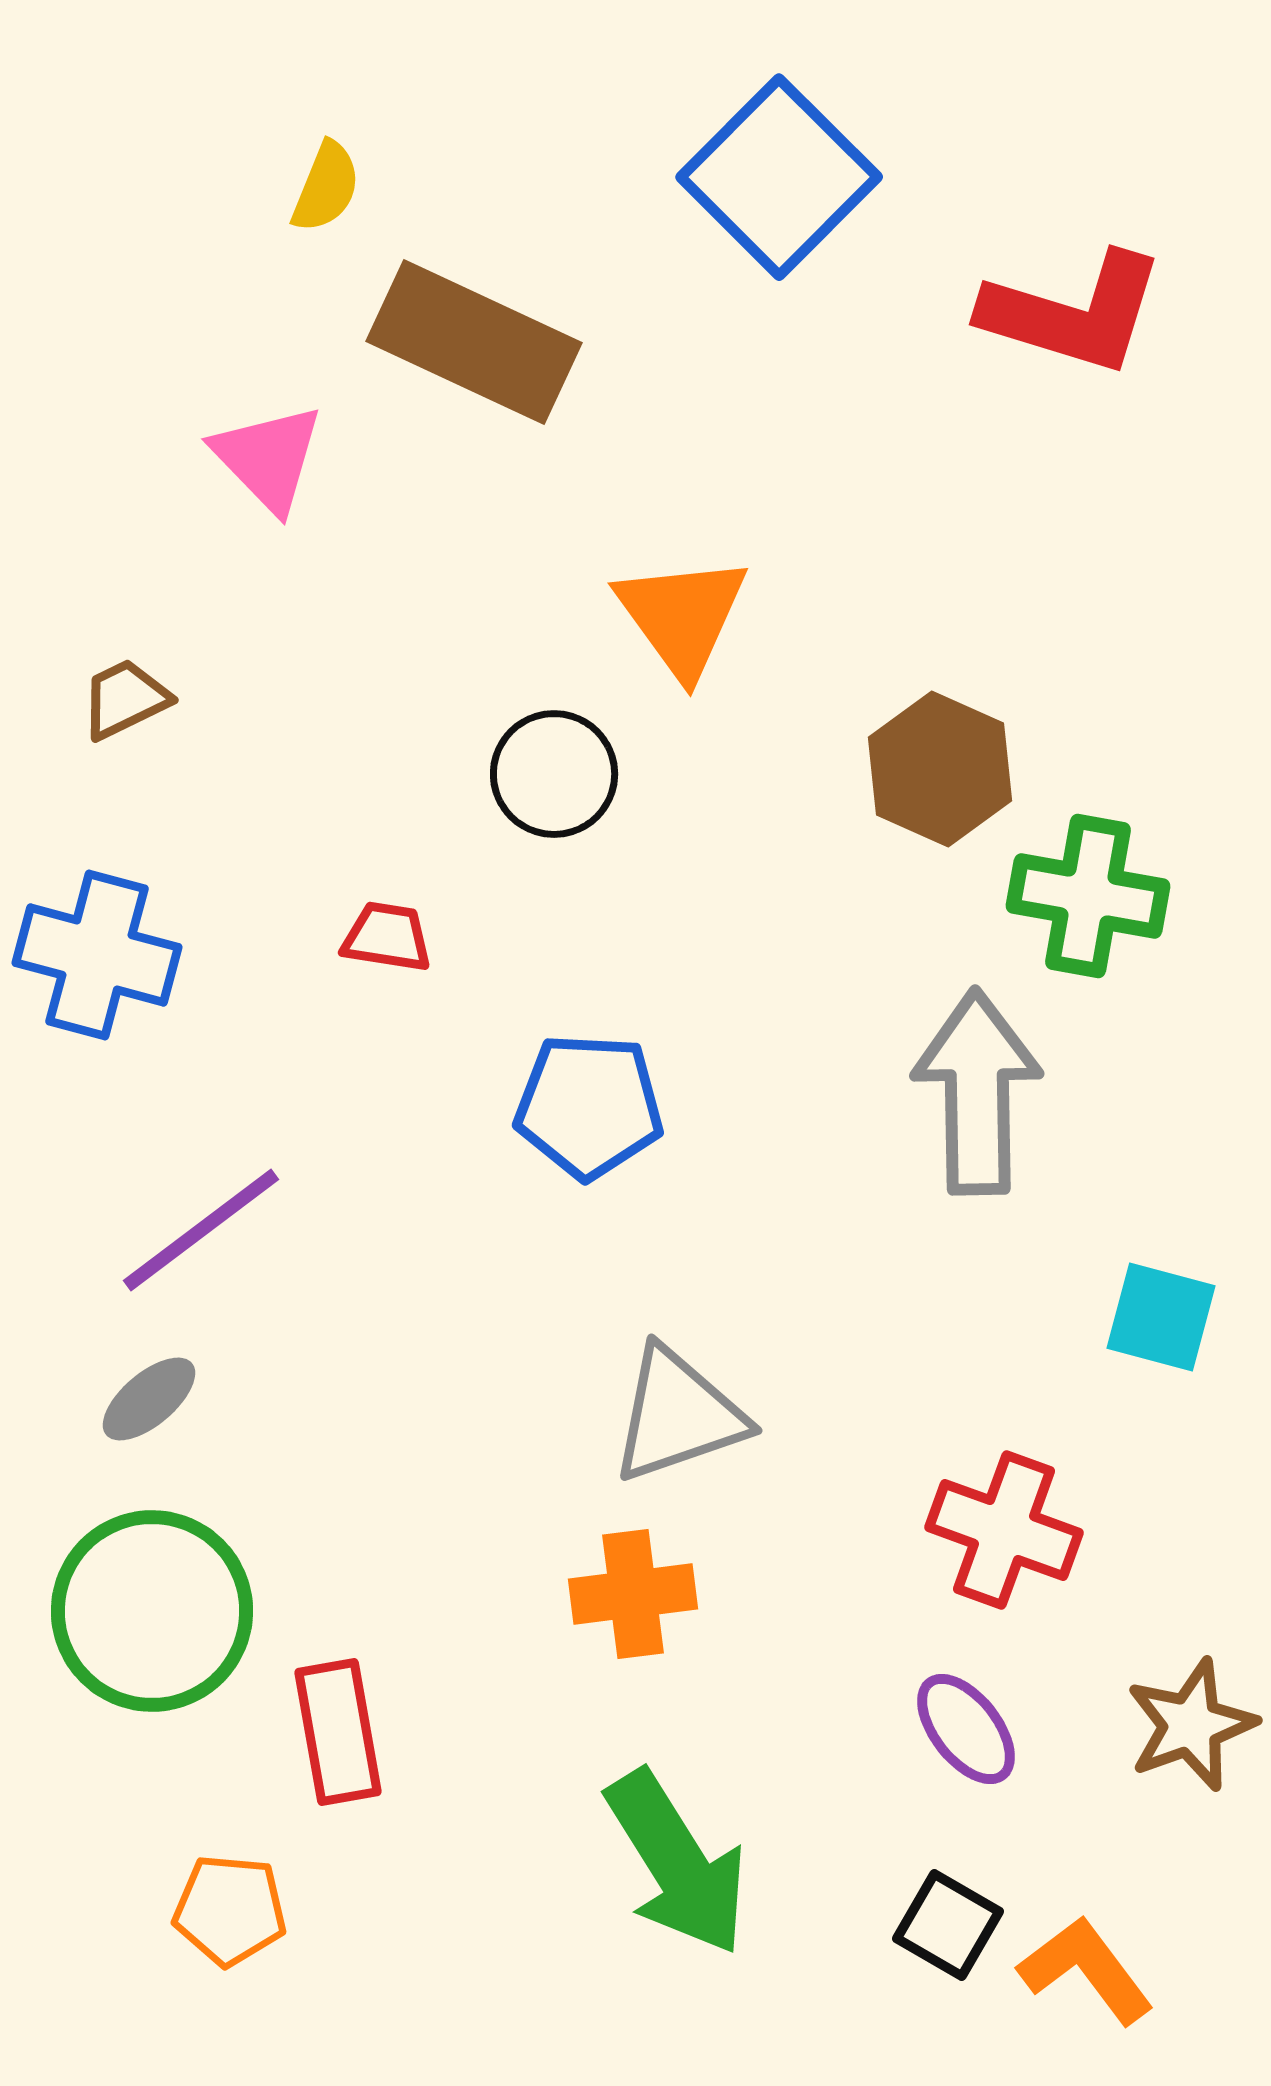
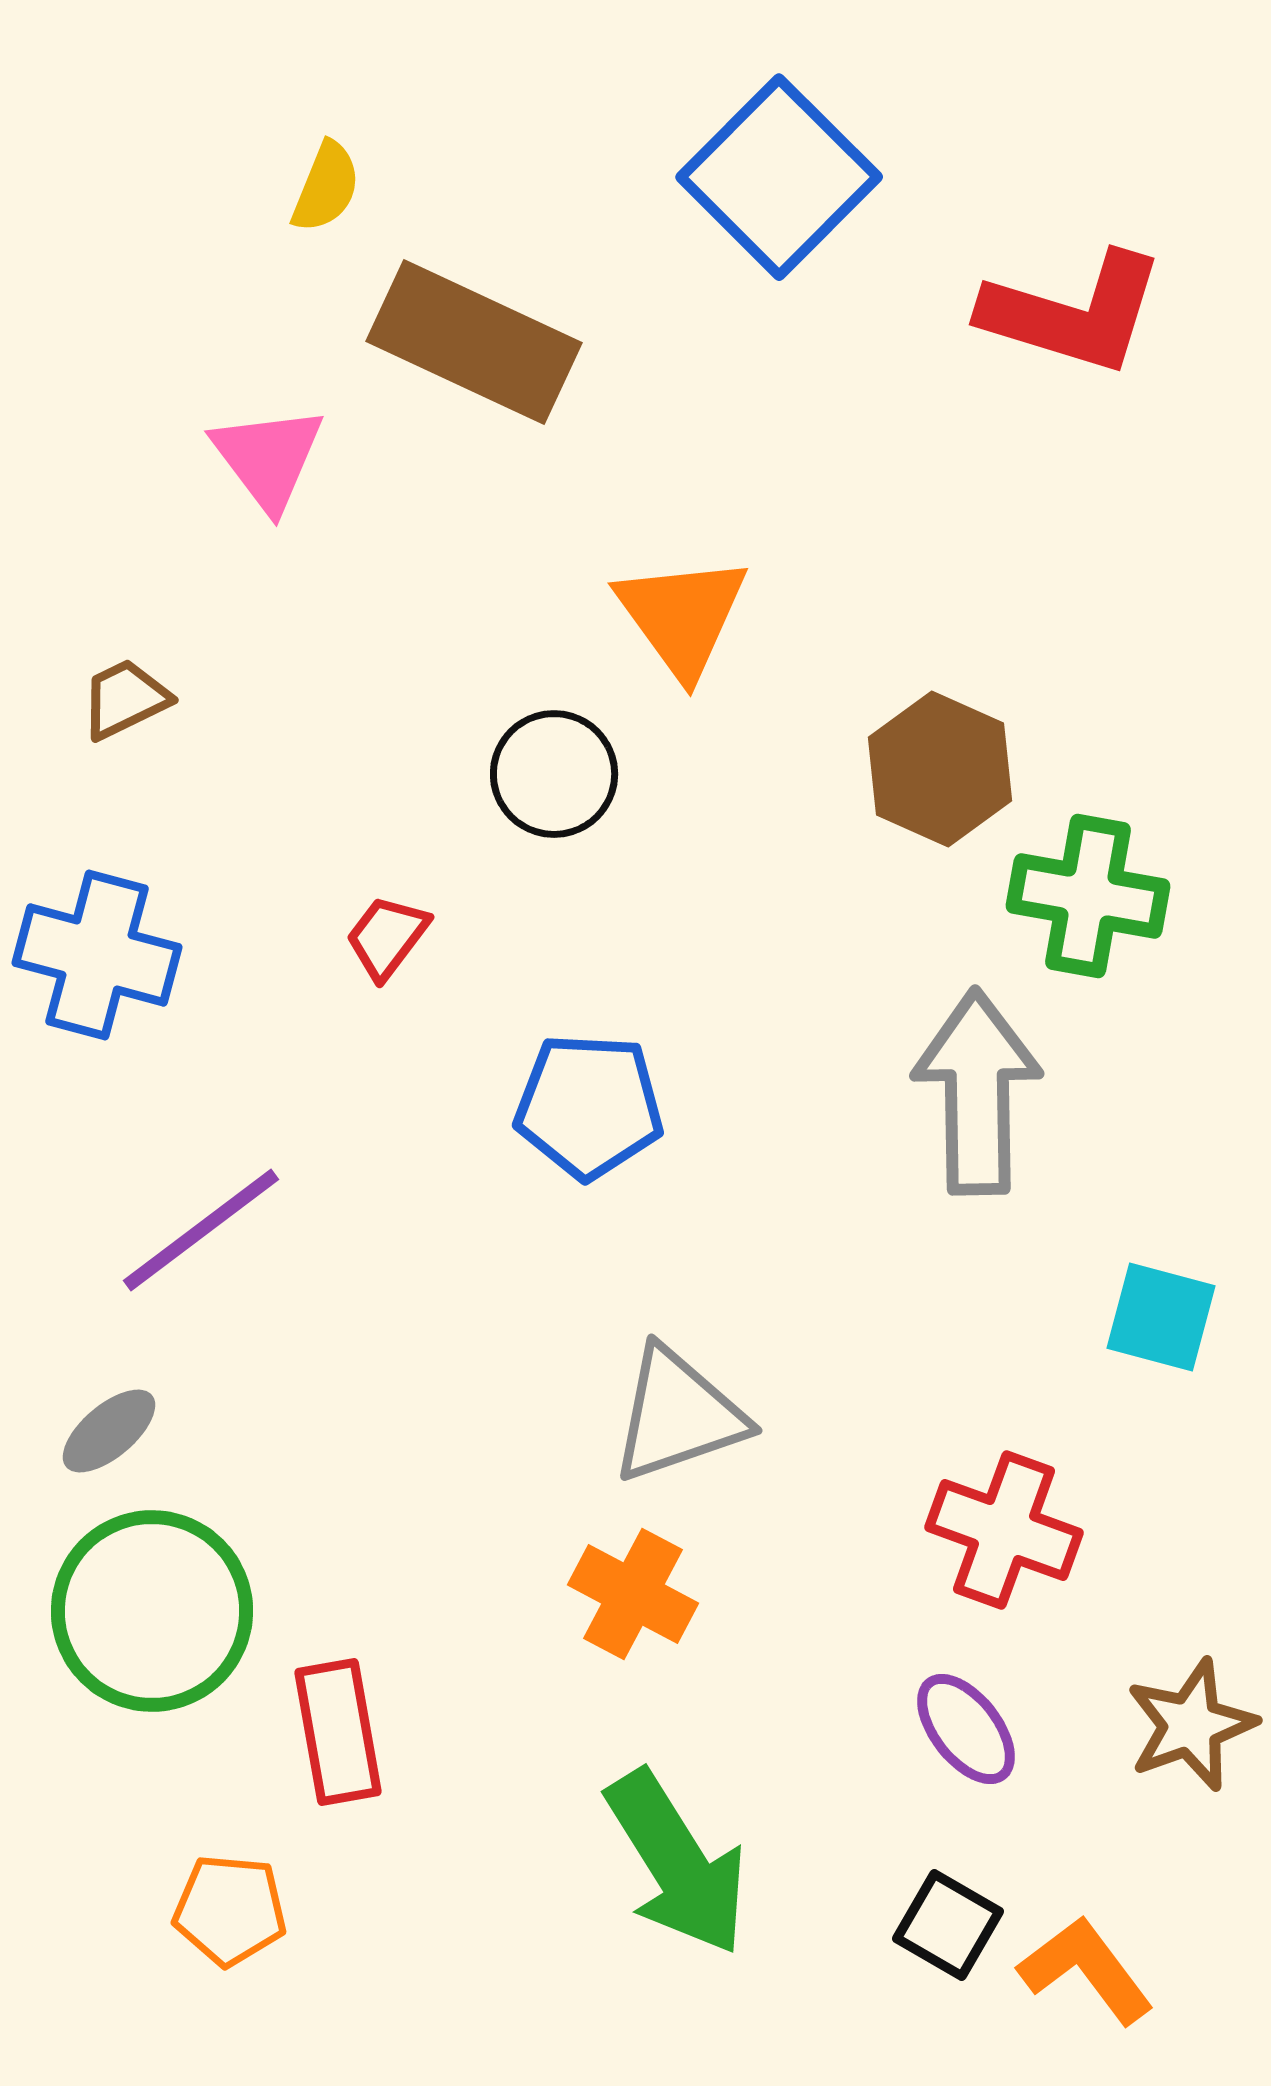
pink triangle: rotated 7 degrees clockwise
red trapezoid: rotated 62 degrees counterclockwise
gray ellipse: moved 40 px left, 32 px down
orange cross: rotated 35 degrees clockwise
